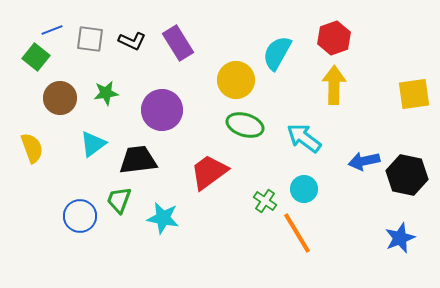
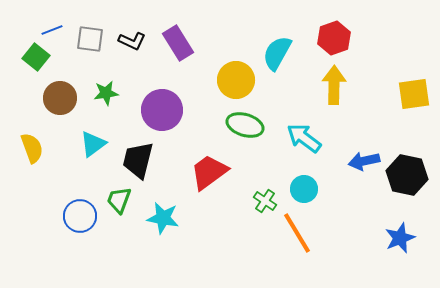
black trapezoid: rotated 69 degrees counterclockwise
